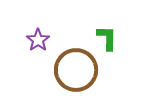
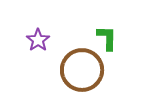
brown circle: moved 6 px right
